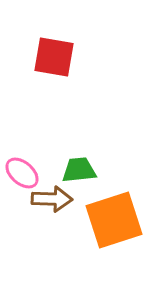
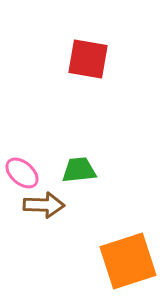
red square: moved 34 px right, 2 px down
brown arrow: moved 8 px left, 6 px down
orange square: moved 14 px right, 41 px down
